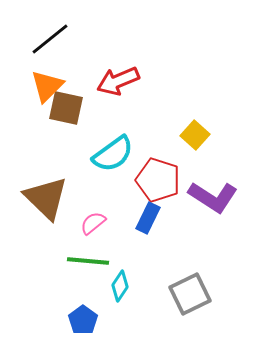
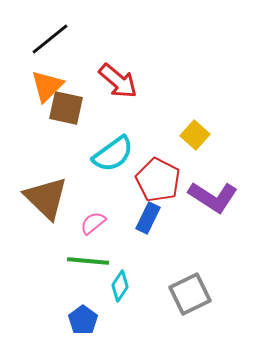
red arrow: rotated 117 degrees counterclockwise
red pentagon: rotated 9 degrees clockwise
